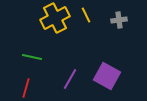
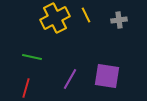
purple square: rotated 20 degrees counterclockwise
